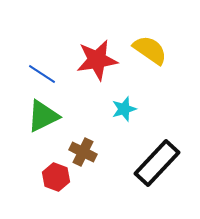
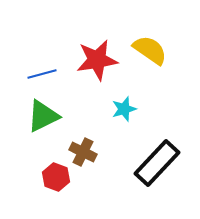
blue line: rotated 48 degrees counterclockwise
